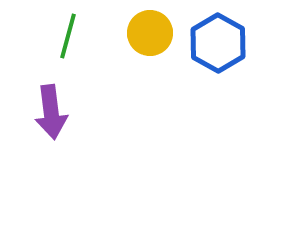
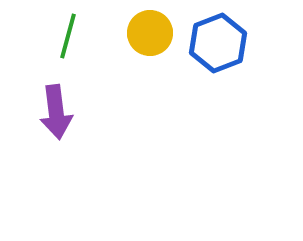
blue hexagon: rotated 10 degrees clockwise
purple arrow: moved 5 px right
